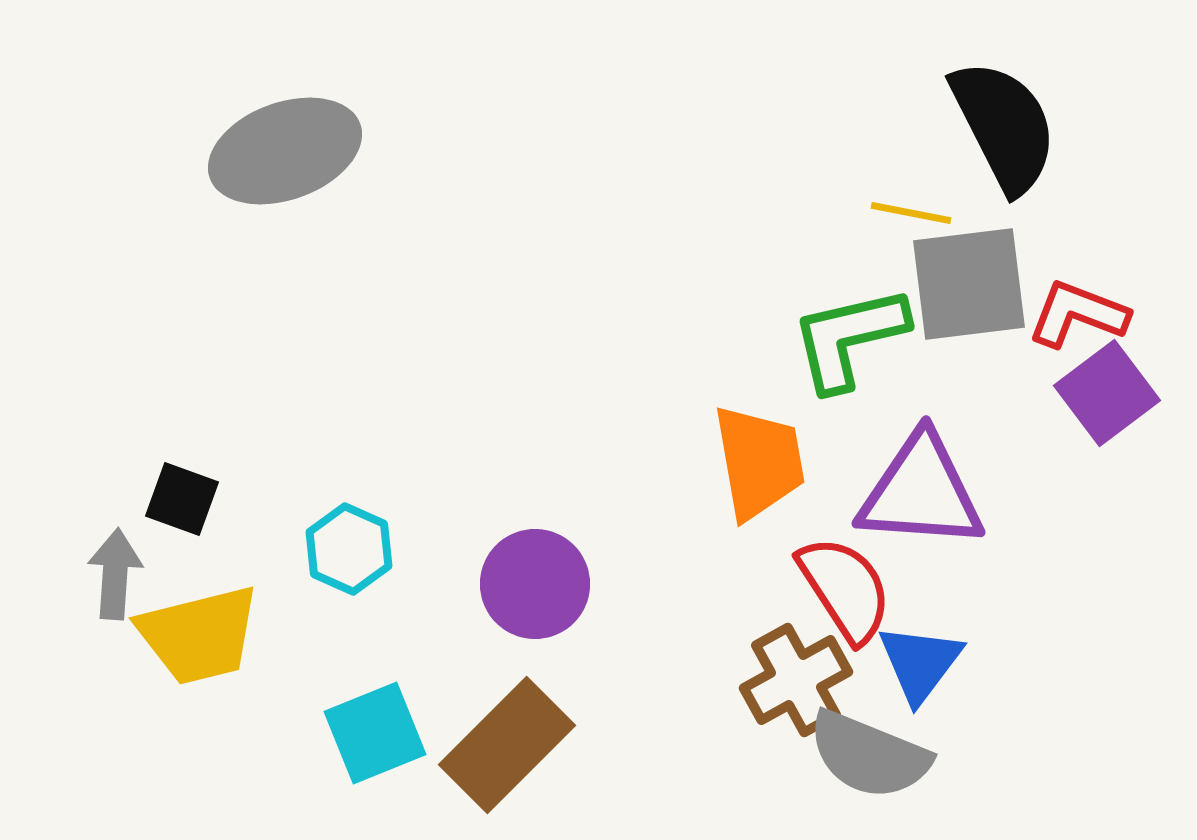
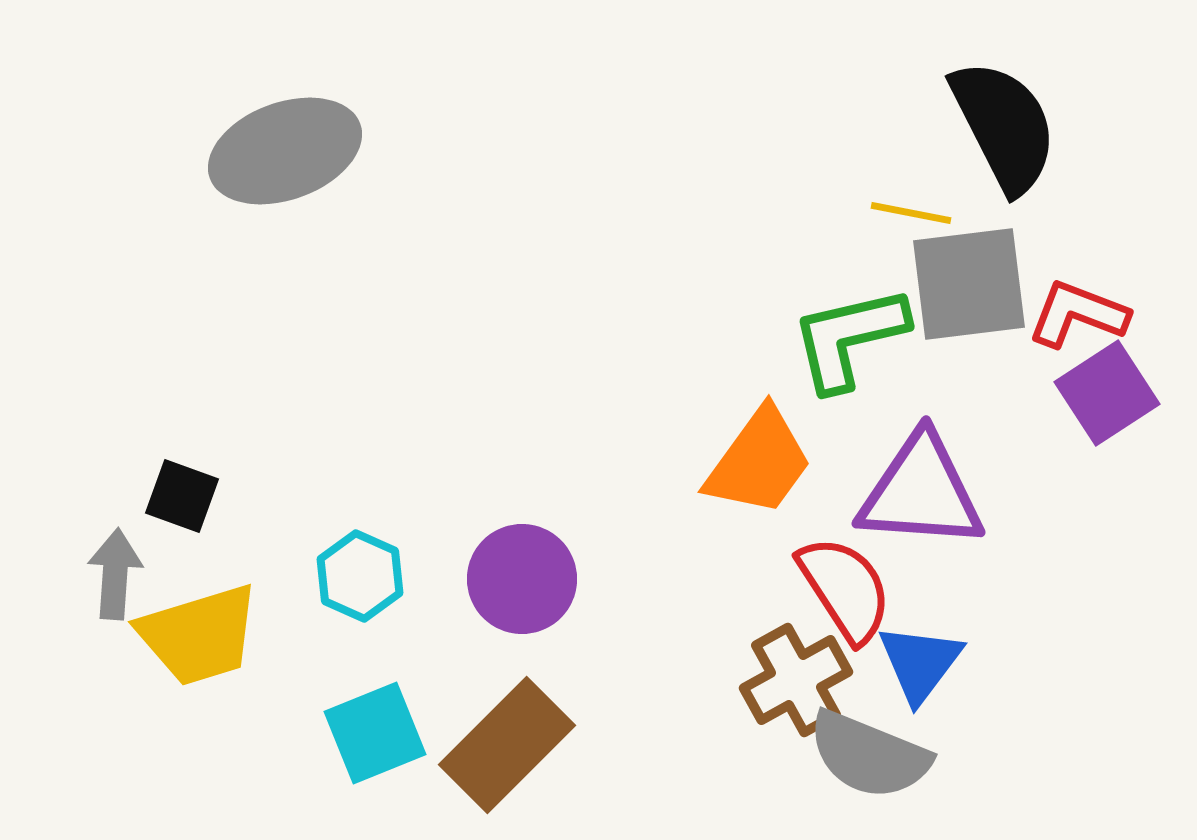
purple square: rotated 4 degrees clockwise
orange trapezoid: rotated 46 degrees clockwise
black square: moved 3 px up
cyan hexagon: moved 11 px right, 27 px down
purple circle: moved 13 px left, 5 px up
yellow trapezoid: rotated 3 degrees counterclockwise
